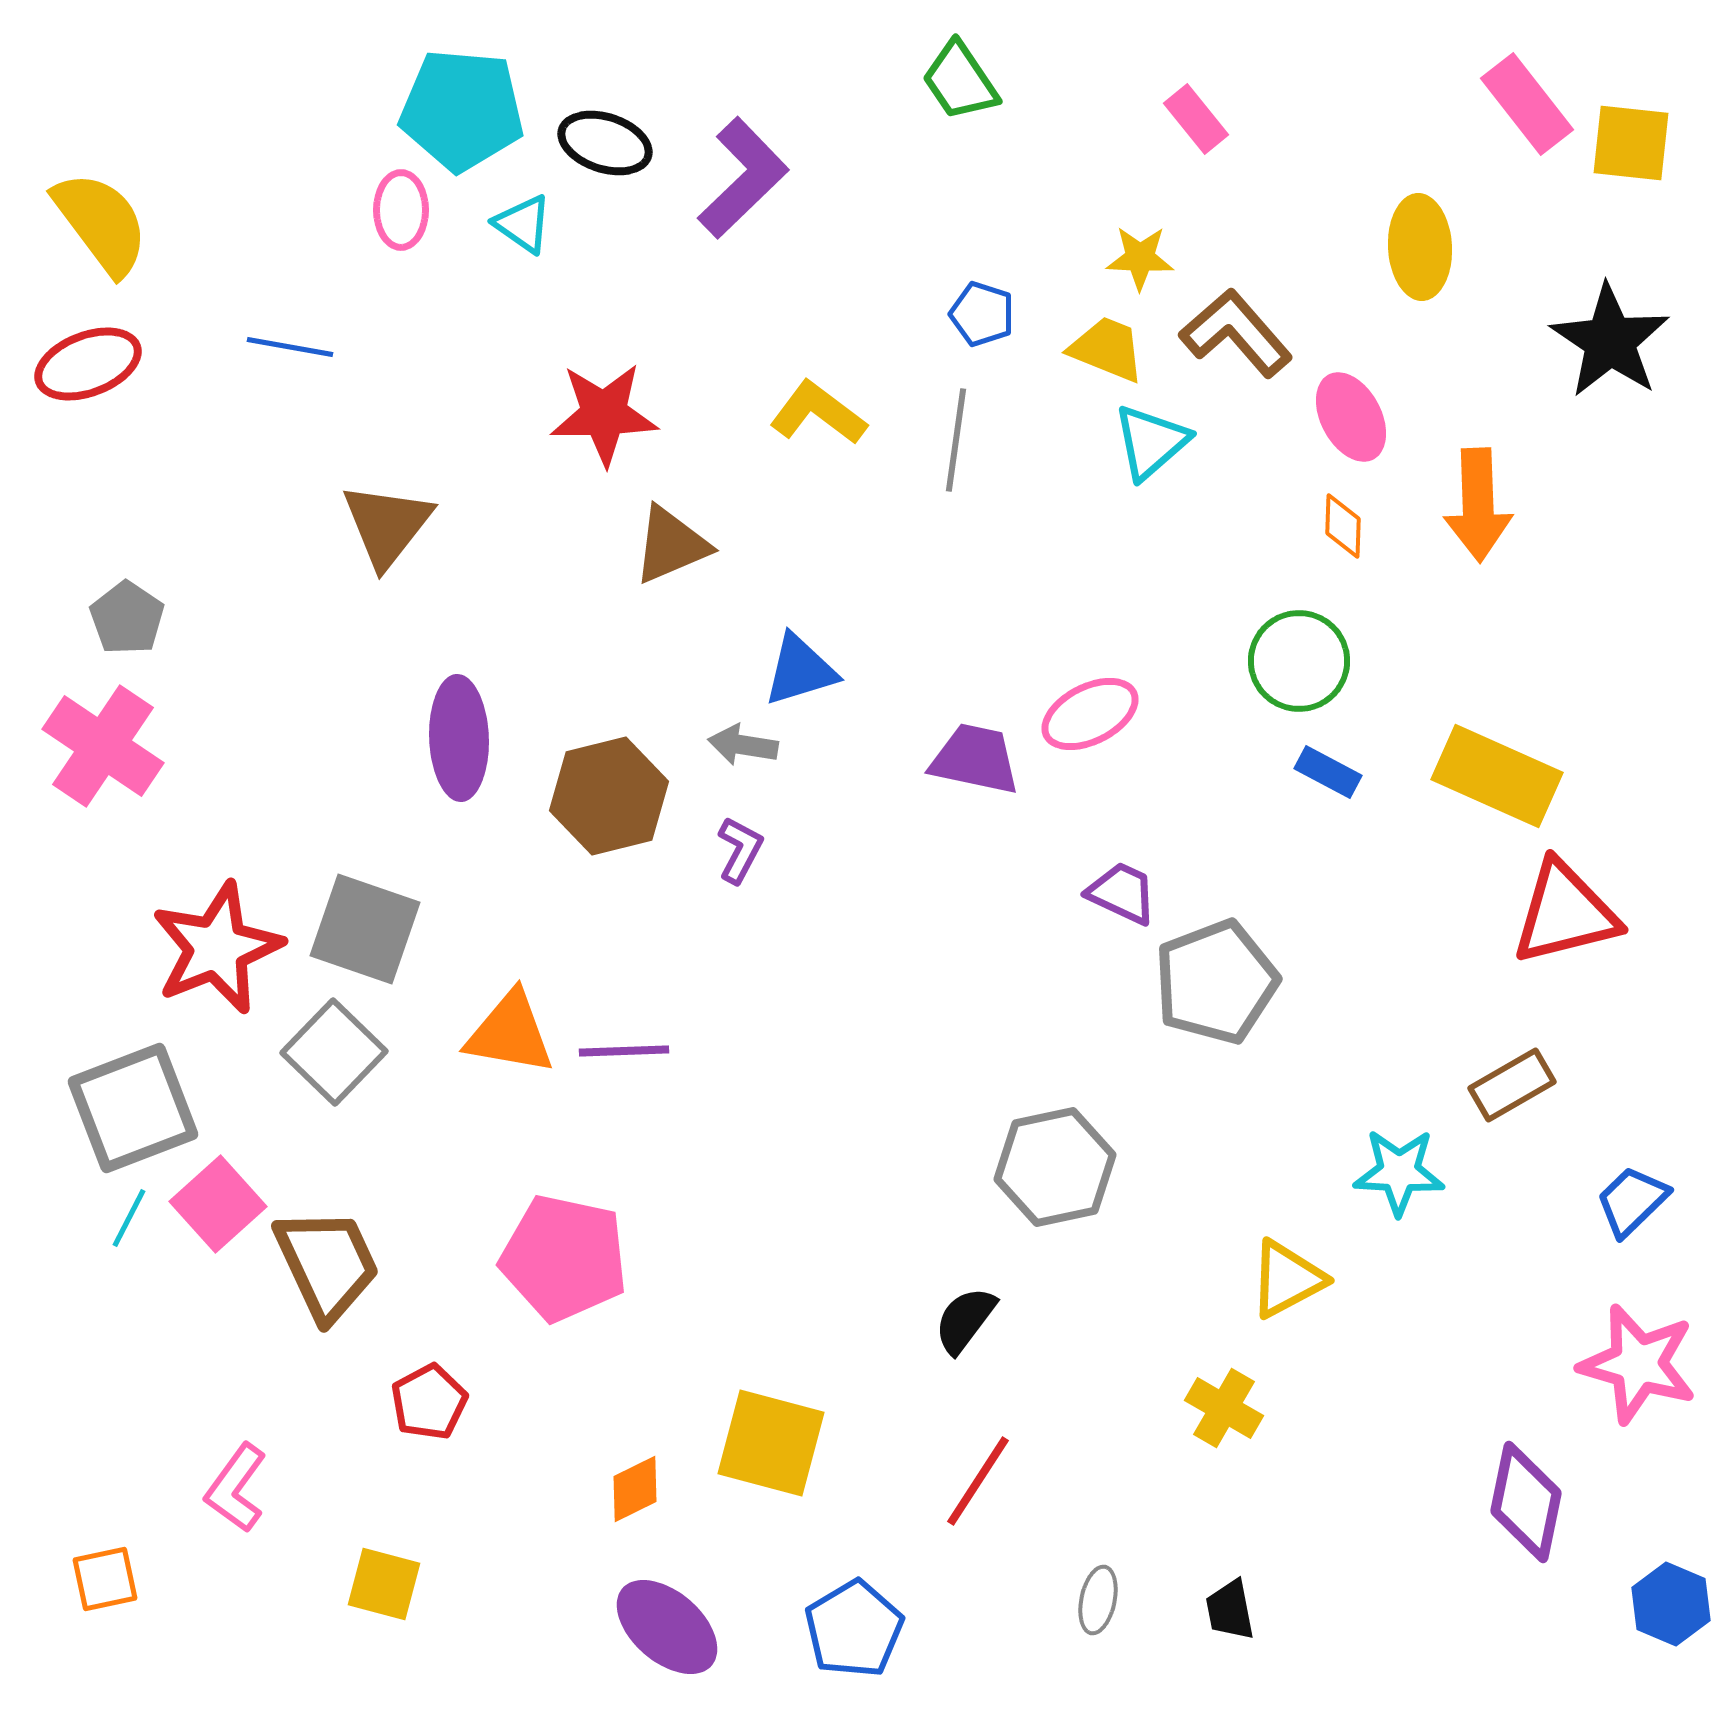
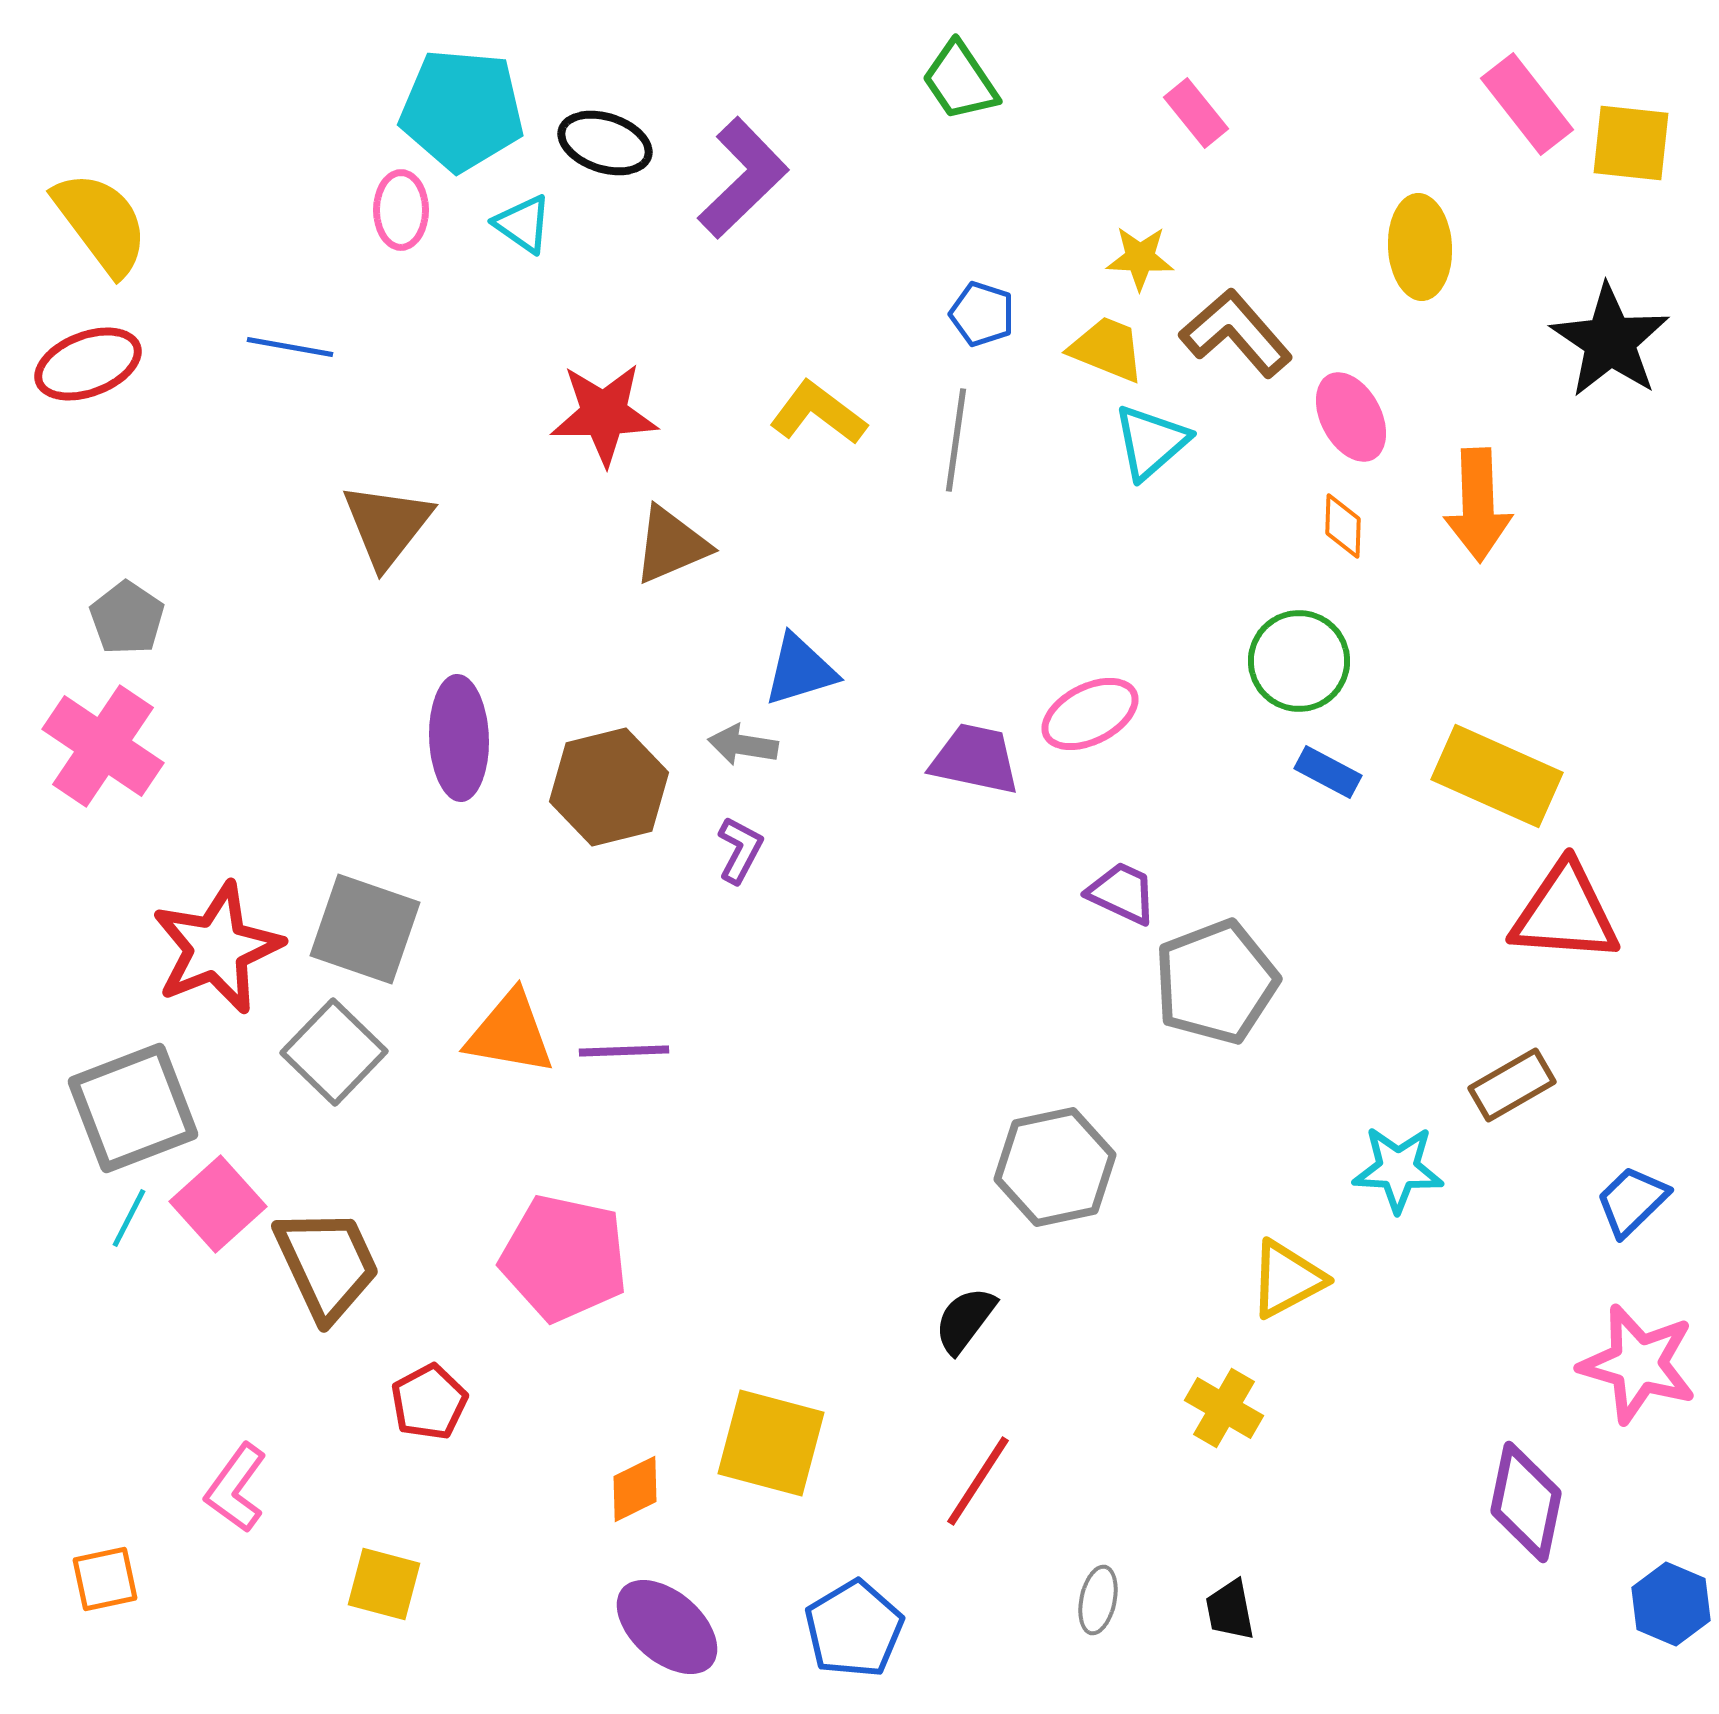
pink rectangle at (1196, 119): moved 6 px up
brown hexagon at (609, 796): moved 9 px up
red triangle at (1565, 913): rotated 18 degrees clockwise
cyan star at (1399, 1172): moved 1 px left, 3 px up
